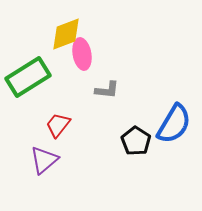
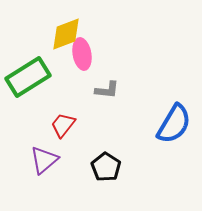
red trapezoid: moved 5 px right
black pentagon: moved 30 px left, 26 px down
